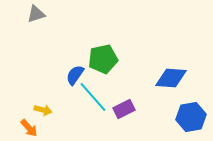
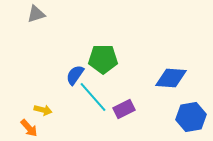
green pentagon: rotated 12 degrees clockwise
